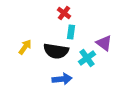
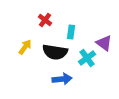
red cross: moved 19 px left, 7 px down
black semicircle: moved 1 px left, 1 px down
